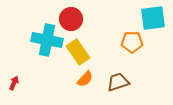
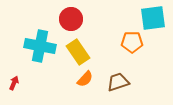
cyan cross: moved 7 px left, 6 px down
